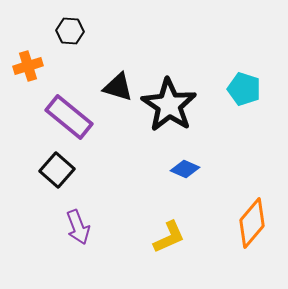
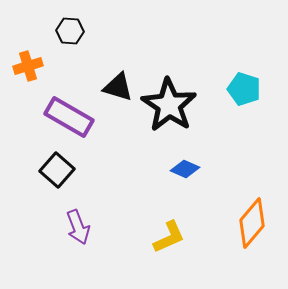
purple rectangle: rotated 9 degrees counterclockwise
